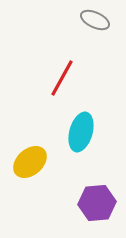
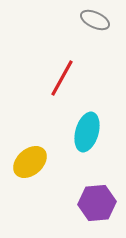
cyan ellipse: moved 6 px right
